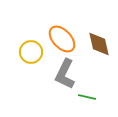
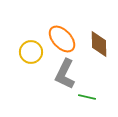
brown diamond: rotated 12 degrees clockwise
